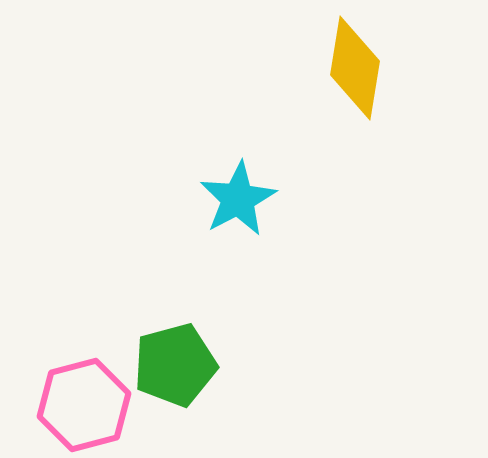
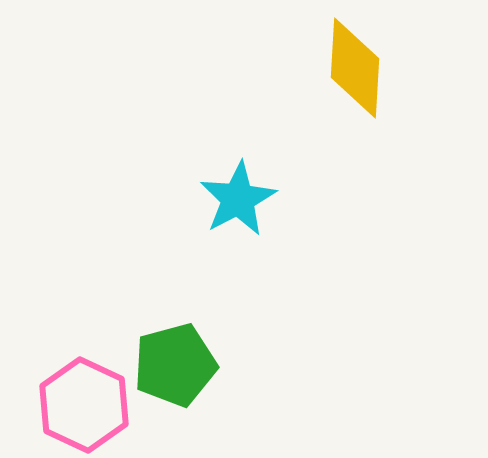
yellow diamond: rotated 6 degrees counterclockwise
pink hexagon: rotated 20 degrees counterclockwise
